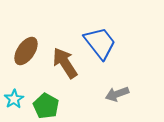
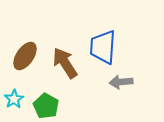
blue trapezoid: moved 3 px right, 4 px down; rotated 138 degrees counterclockwise
brown ellipse: moved 1 px left, 5 px down
gray arrow: moved 4 px right, 12 px up; rotated 15 degrees clockwise
